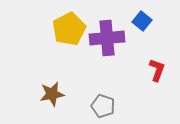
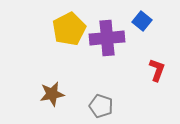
gray pentagon: moved 2 px left
